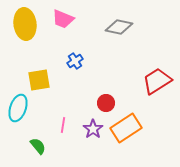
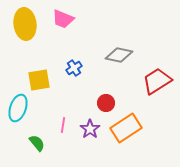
gray diamond: moved 28 px down
blue cross: moved 1 px left, 7 px down
purple star: moved 3 px left
green semicircle: moved 1 px left, 3 px up
